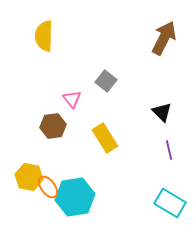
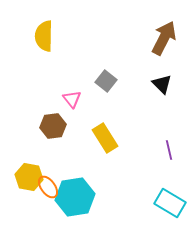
black triangle: moved 28 px up
